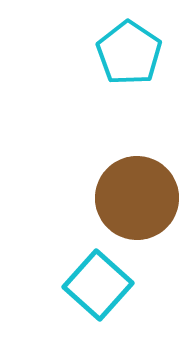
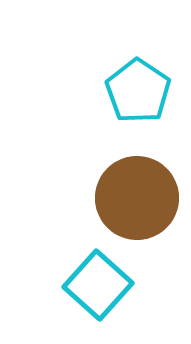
cyan pentagon: moved 9 px right, 38 px down
